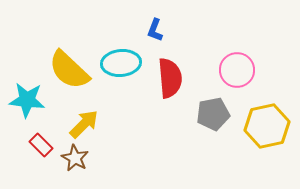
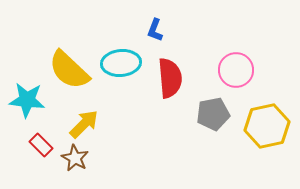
pink circle: moved 1 px left
